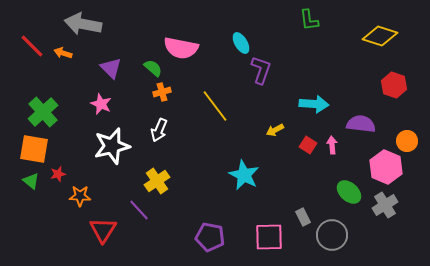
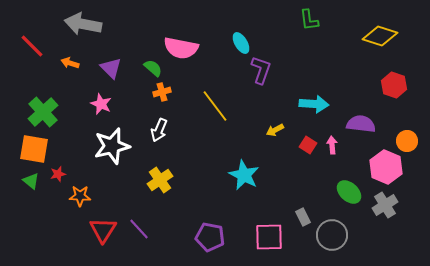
orange arrow: moved 7 px right, 10 px down
yellow cross: moved 3 px right, 1 px up
purple line: moved 19 px down
